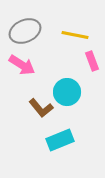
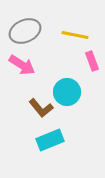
cyan rectangle: moved 10 px left
